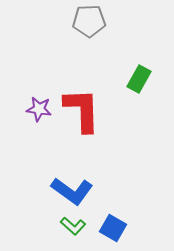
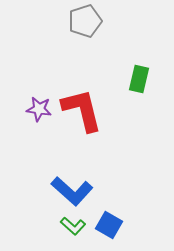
gray pentagon: moved 4 px left; rotated 16 degrees counterclockwise
green rectangle: rotated 16 degrees counterclockwise
red L-shape: rotated 12 degrees counterclockwise
blue L-shape: rotated 6 degrees clockwise
blue square: moved 4 px left, 3 px up
